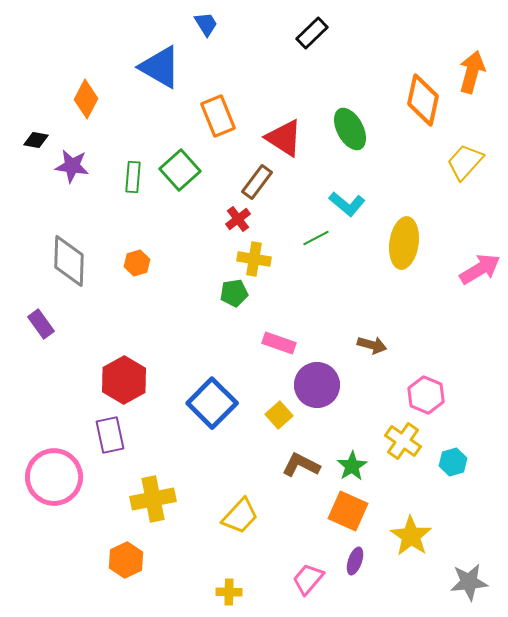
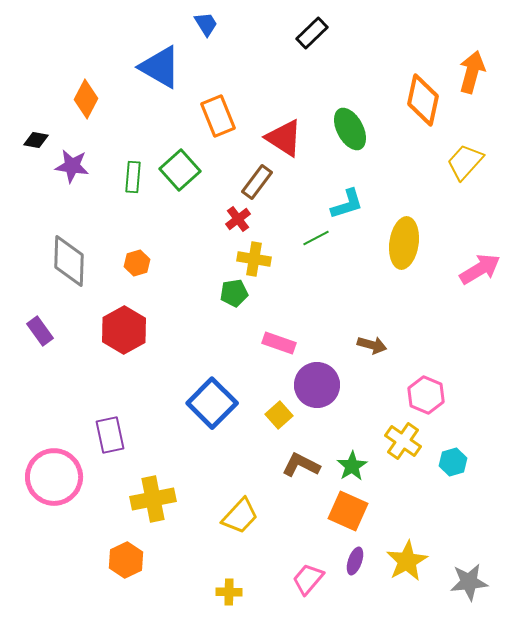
cyan L-shape at (347, 204): rotated 57 degrees counterclockwise
purple rectangle at (41, 324): moved 1 px left, 7 px down
red hexagon at (124, 380): moved 50 px up
yellow star at (411, 536): moved 4 px left, 25 px down; rotated 9 degrees clockwise
